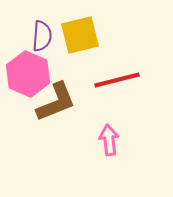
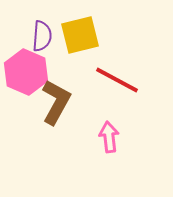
pink hexagon: moved 2 px left, 2 px up
red line: rotated 42 degrees clockwise
brown L-shape: rotated 39 degrees counterclockwise
pink arrow: moved 3 px up
